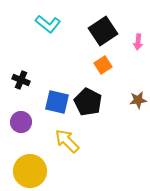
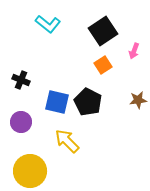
pink arrow: moved 4 px left, 9 px down; rotated 14 degrees clockwise
